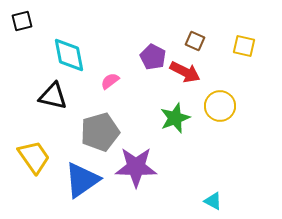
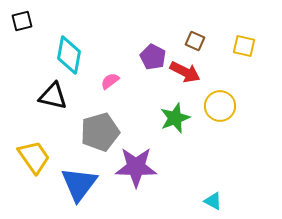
cyan diamond: rotated 21 degrees clockwise
blue triangle: moved 3 px left, 4 px down; rotated 18 degrees counterclockwise
